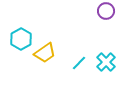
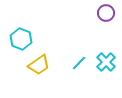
purple circle: moved 2 px down
cyan hexagon: rotated 10 degrees counterclockwise
yellow trapezoid: moved 6 px left, 12 px down
